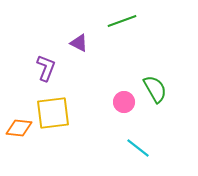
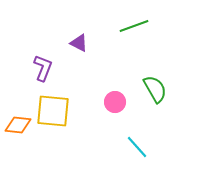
green line: moved 12 px right, 5 px down
purple L-shape: moved 3 px left
pink circle: moved 9 px left
yellow square: moved 2 px up; rotated 12 degrees clockwise
orange diamond: moved 1 px left, 3 px up
cyan line: moved 1 px left, 1 px up; rotated 10 degrees clockwise
